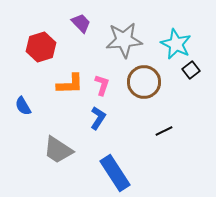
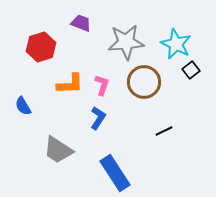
purple trapezoid: rotated 25 degrees counterclockwise
gray star: moved 2 px right, 2 px down
